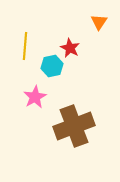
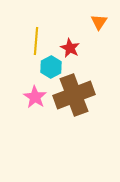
yellow line: moved 11 px right, 5 px up
cyan hexagon: moved 1 px left, 1 px down; rotated 15 degrees counterclockwise
pink star: rotated 10 degrees counterclockwise
brown cross: moved 31 px up
